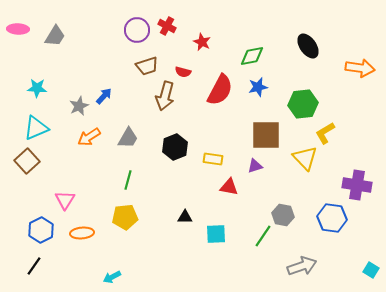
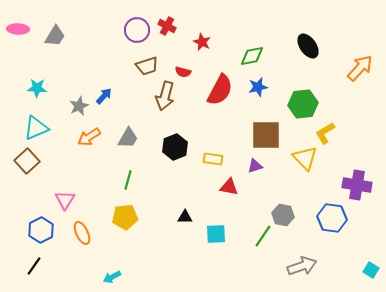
orange arrow at (360, 68): rotated 56 degrees counterclockwise
orange ellipse at (82, 233): rotated 70 degrees clockwise
